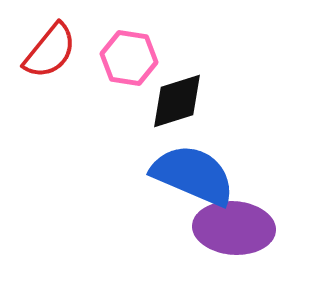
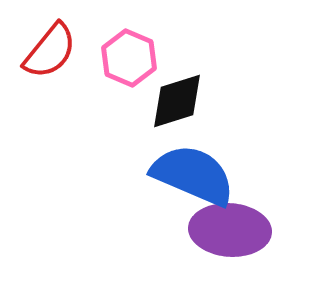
pink hexagon: rotated 14 degrees clockwise
purple ellipse: moved 4 px left, 2 px down
